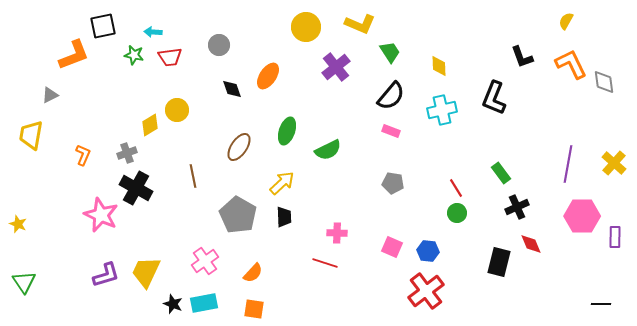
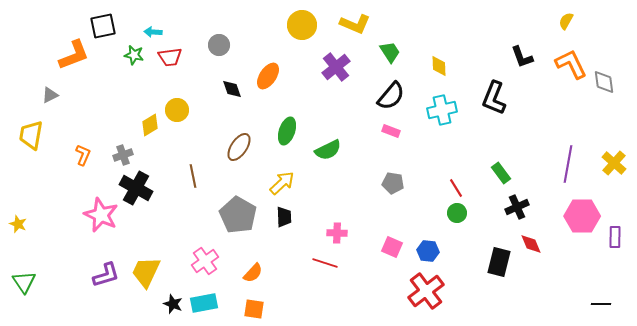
yellow L-shape at (360, 24): moved 5 px left
yellow circle at (306, 27): moved 4 px left, 2 px up
gray cross at (127, 153): moved 4 px left, 2 px down
